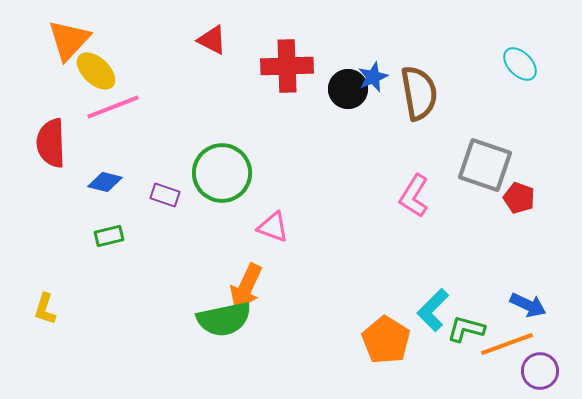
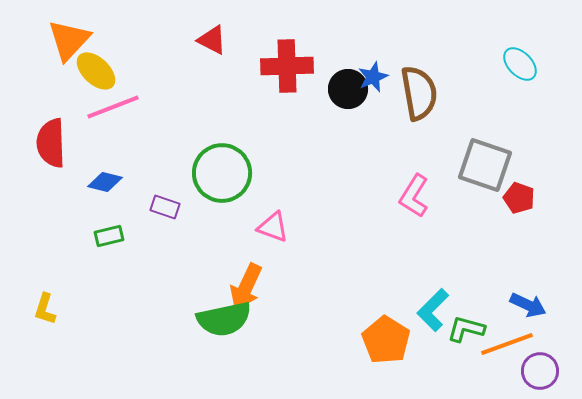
purple rectangle: moved 12 px down
